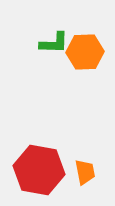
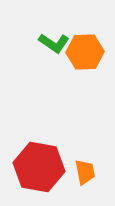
green L-shape: rotated 32 degrees clockwise
red hexagon: moved 3 px up
